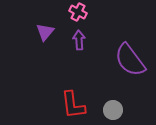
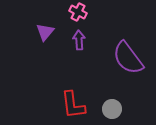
purple semicircle: moved 2 px left, 2 px up
gray circle: moved 1 px left, 1 px up
